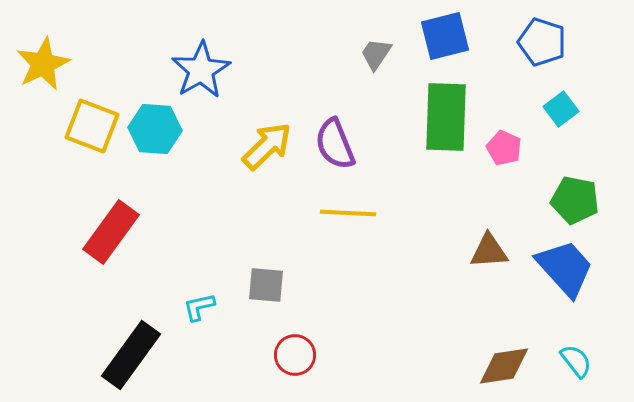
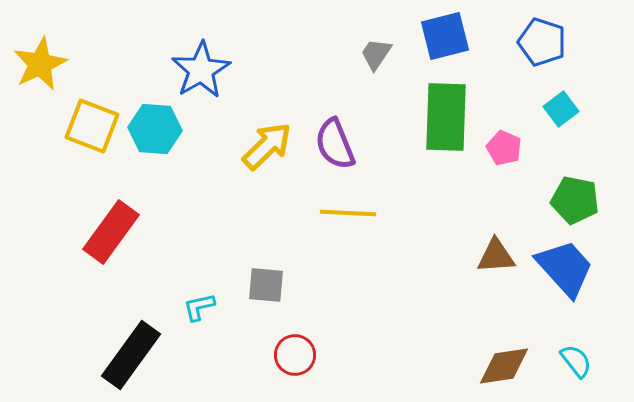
yellow star: moved 3 px left
brown triangle: moved 7 px right, 5 px down
